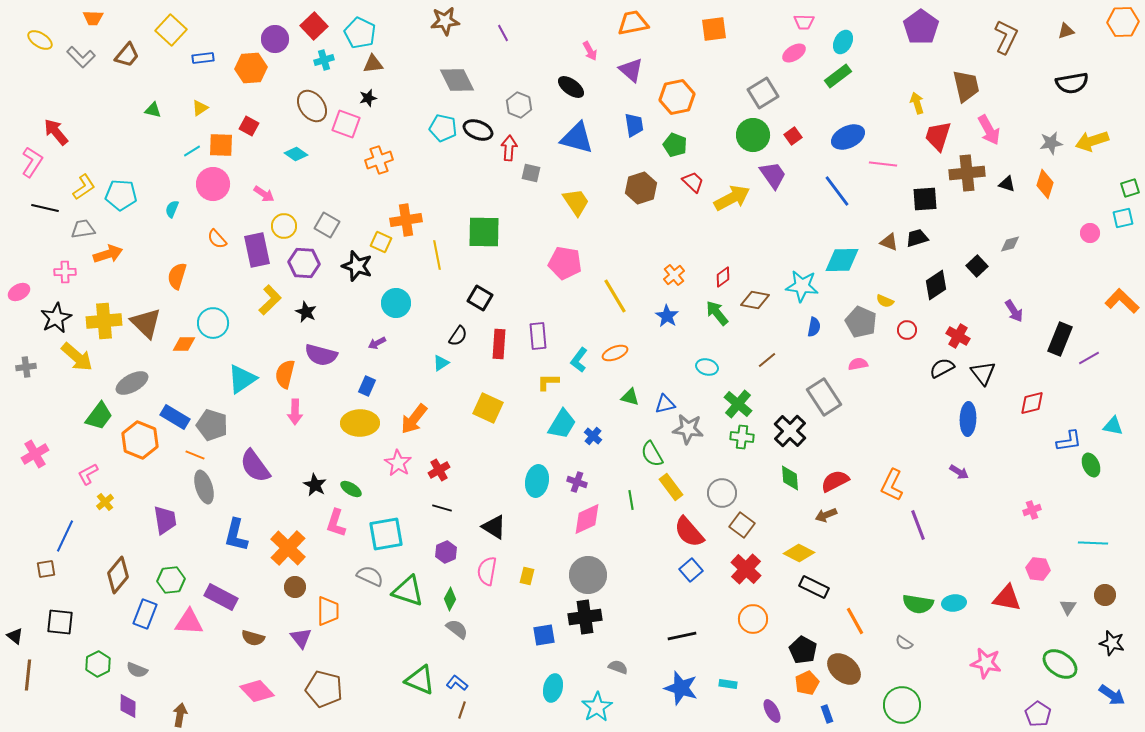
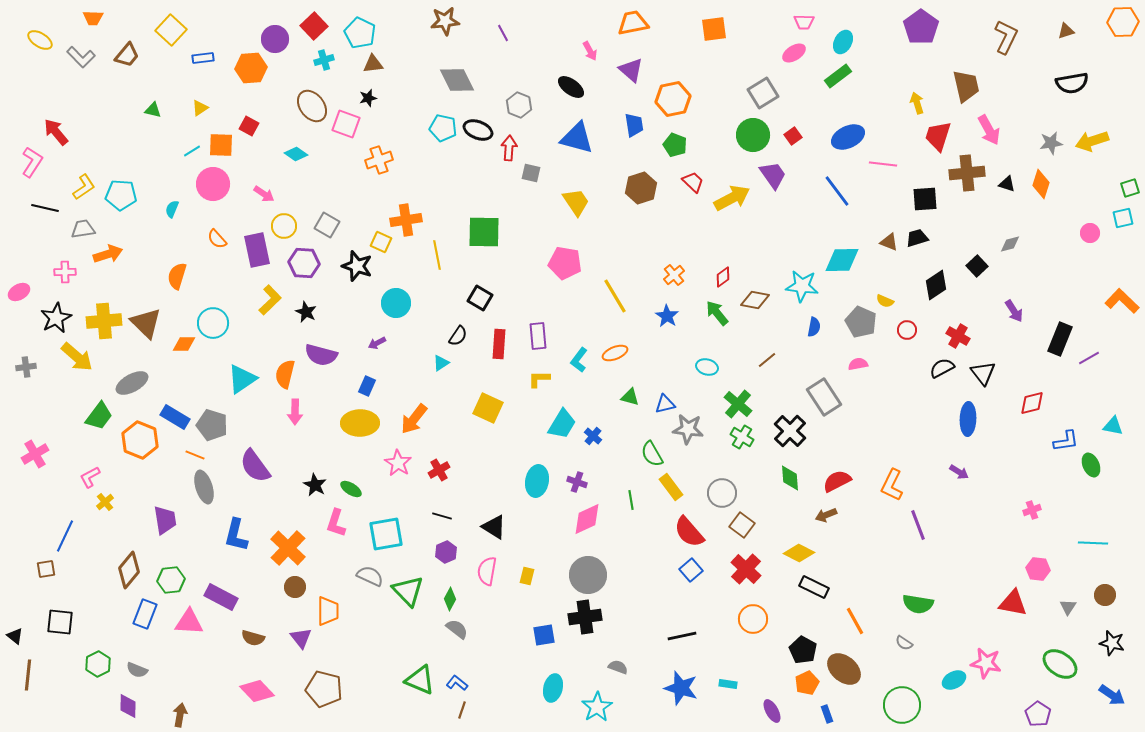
orange hexagon at (677, 97): moved 4 px left, 2 px down
orange diamond at (1045, 184): moved 4 px left
yellow L-shape at (548, 382): moved 9 px left, 3 px up
green cross at (742, 437): rotated 25 degrees clockwise
blue L-shape at (1069, 441): moved 3 px left
pink L-shape at (88, 474): moved 2 px right, 3 px down
red semicircle at (835, 481): moved 2 px right
black line at (442, 508): moved 8 px down
brown diamond at (118, 575): moved 11 px right, 5 px up
green triangle at (408, 591): rotated 28 degrees clockwise
red triangle at (1007, 598): moved 6 px right, 5 px down
cyan ellipse at (954, 603): moved 77 px down; rotated 20 degrees counterclockwise
